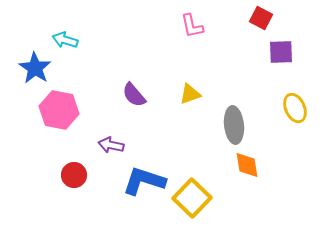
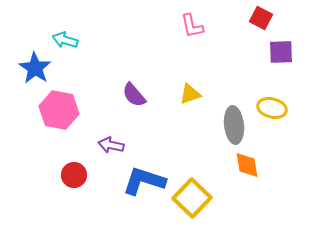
yellow ellipse: moved 23 px left; rotated 52 degrees counterclockwise
